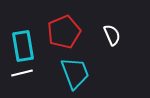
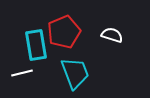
white semicircle: rotated 50 degrees counterclockwise
cyan rectangle: moved 13 px right, 1 px up
